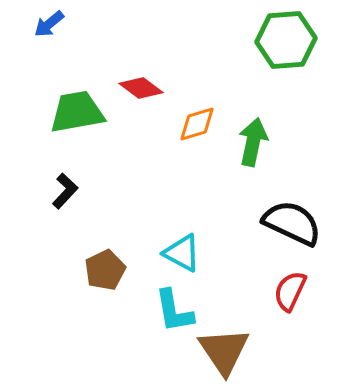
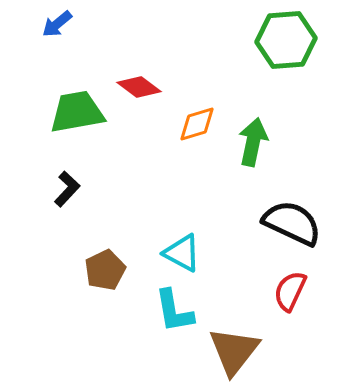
blue arrow: moved 8 px right
red diamond: moved 2 px left, 1 px up
black L-shape: moved 2 px right, 2 px up
brown triangle: moved 10 px right; rotated 12 degrees clockwise
